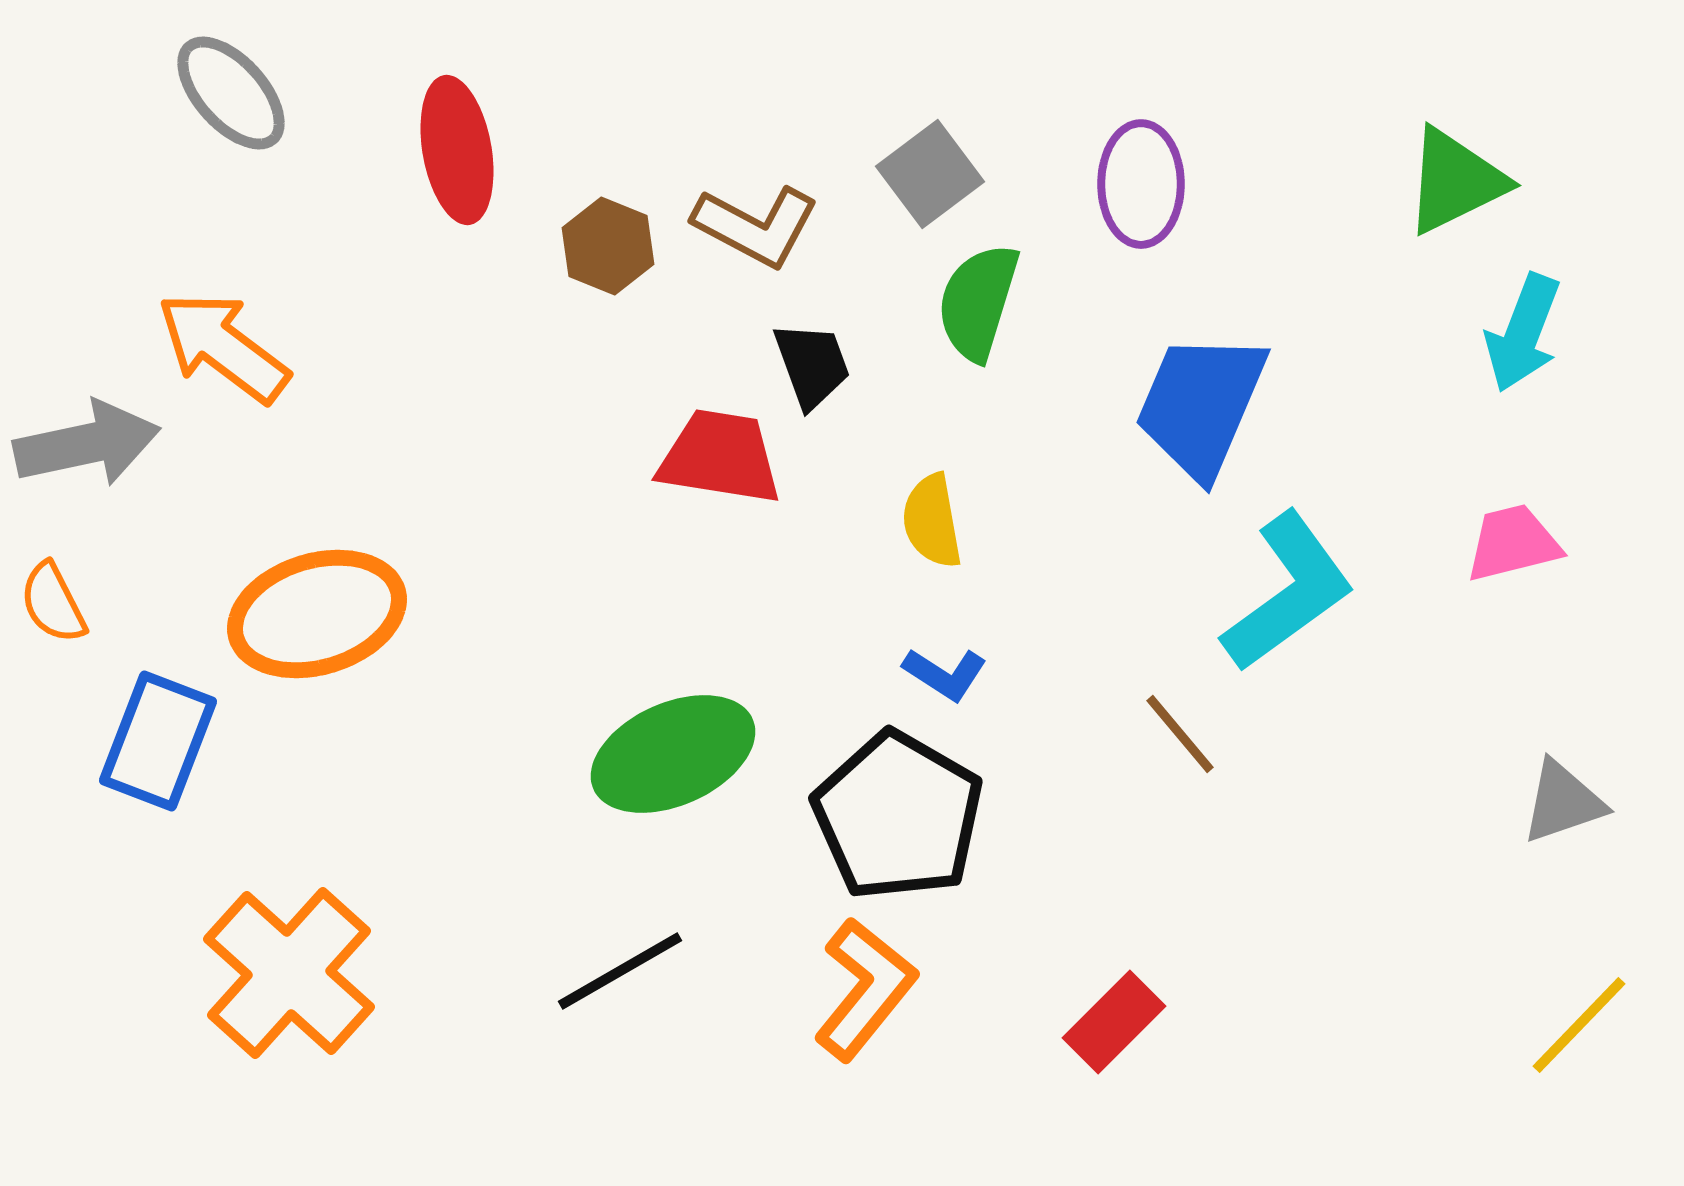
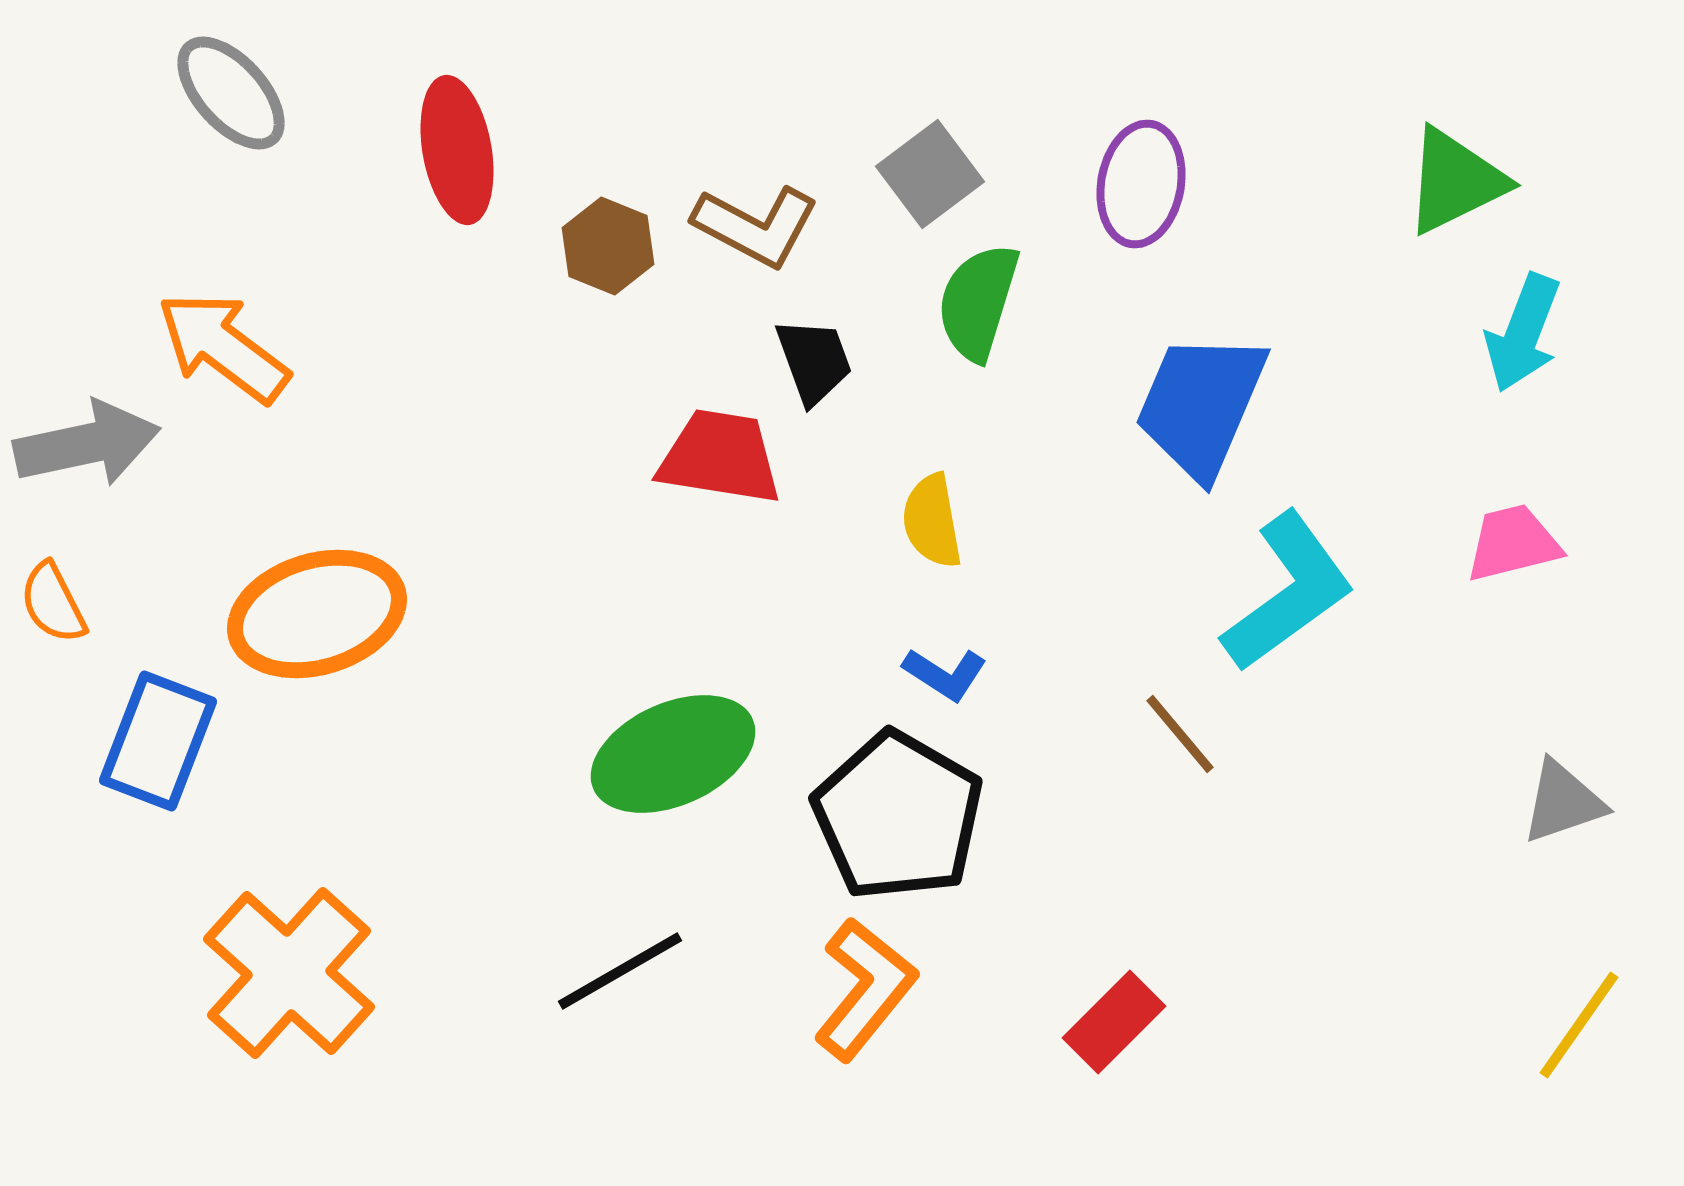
purple ellipse: rotated 10 degrees clockwise
black trapezoid: moved 2 px right, 4 px up
yellow line: rotated 9 degrees counterclockwise
